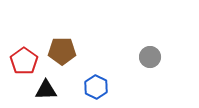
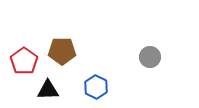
black triangle: moved 2 px right
